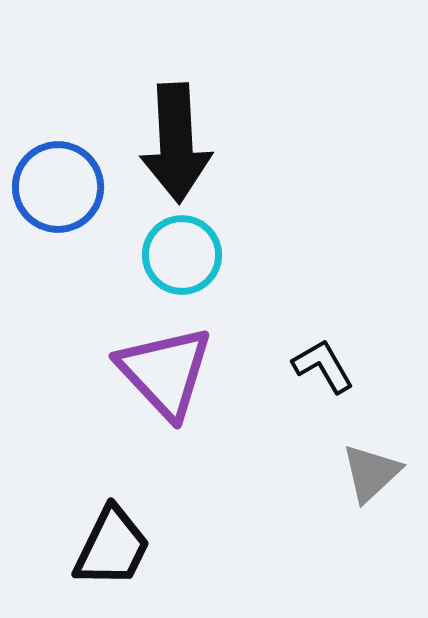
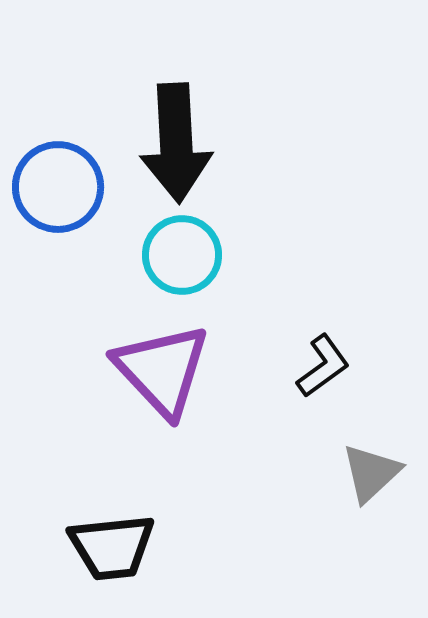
black L-shape: rotated 84 degrees clockwise
purple triangle: moved 3 px left, 2 px up
black trapezoid: rotated 58 degrees clockwise
